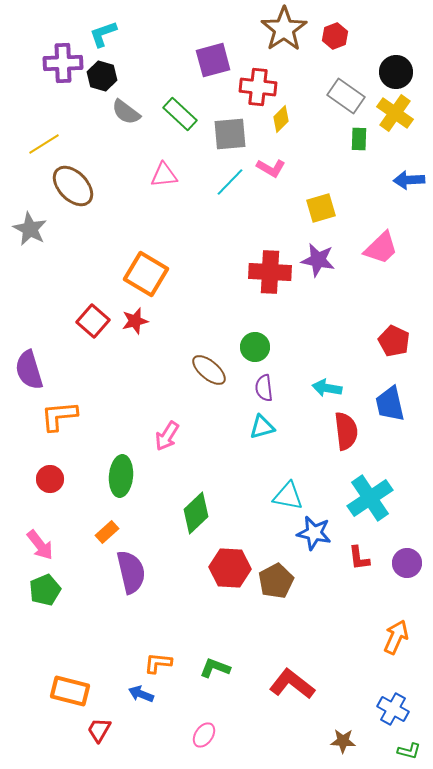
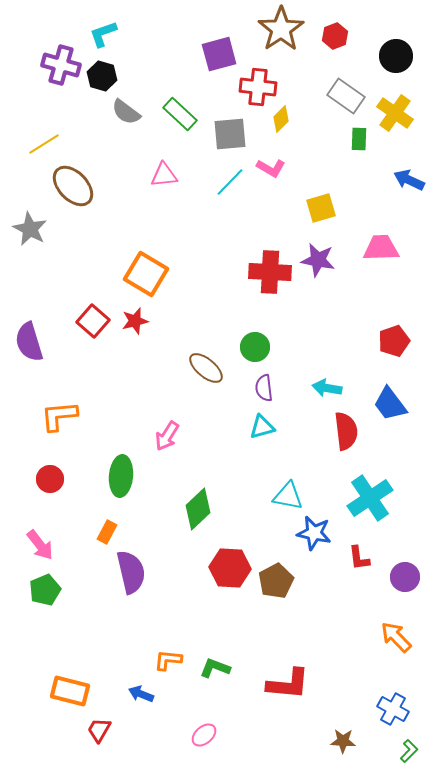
brown star at (284, 29): moved 3 px left
purple square at (213, 60): moved 6 px right, 6 px up
purple cross at (63, 63): moved 2 px left, 2 px down; rotated 18 degrees clockwise
black circle at (396, 72): moved 16 px up
blue arrow at (409, 180): rotated 28 degrees clockwise
pink trapezoid at (381, 248): rotated 138 degrees counterclockwise
red pentagon at (394, 341): rotated 28 degrees clockwise
purple semicircle at (29, 370): moved 28 px up
brown ellipse at (209, 370): moved 3 px left, 2 px up
blue trapezoid at (390, 404): rotated 24 degrees counterclockwise
green diamond at (196, 513): moved 2 px right, 4 px up
orange rectangle at (107, 532): rotated 20 degrees counterclockwise
purple circle at (407, 563): moved 2 px left, 14 px down
orange arrow at (396, 637): rotated 68 degrees counterclockwise
orange L-shape at (158, 663): moved 10 px right, 3 px up
red L-shape at (292, 684): moved 4 px left; rotated 147 degrees clockwise
pink ellipse at (204, 735): rotated 15 degrees clockwise
green L-shape at (409, 751): rotated 60 degrees counterclockwise
